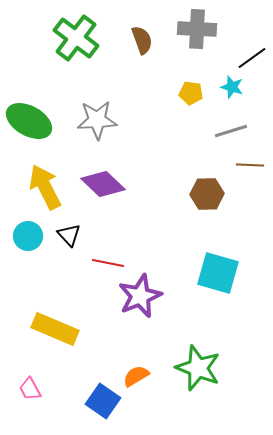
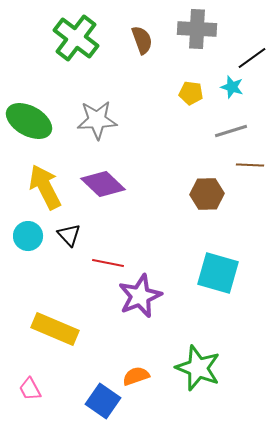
orange semicircle: rotated 12 degrees clockwise
